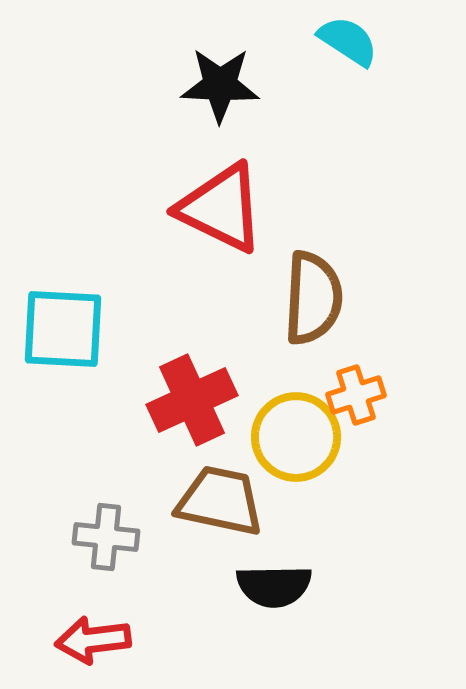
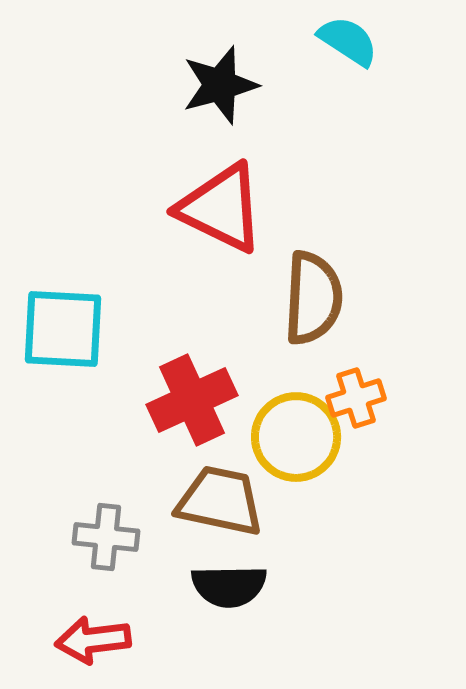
black star: rotated 18 degrees counterclockwise
orange cross: moved 3 px down
black semicircle: moved 45 px left
